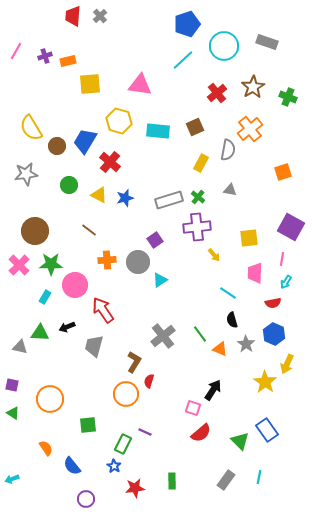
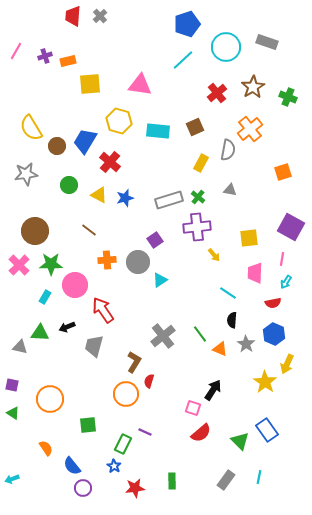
cyan circle at (224, 46): moved 2 px right, 1 px down
black semicircle at (232, 320): rotated 21 degrees clockwise
purple circle at (86, 499): moved 3 px left, 11 px up
